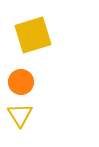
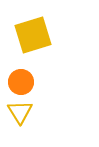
yellow triangle: moved 3 px up
